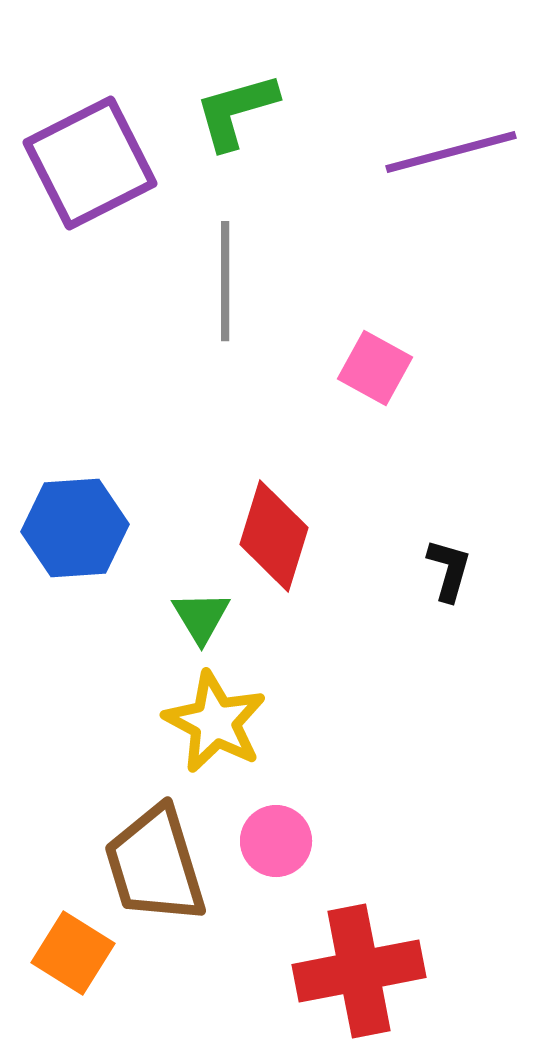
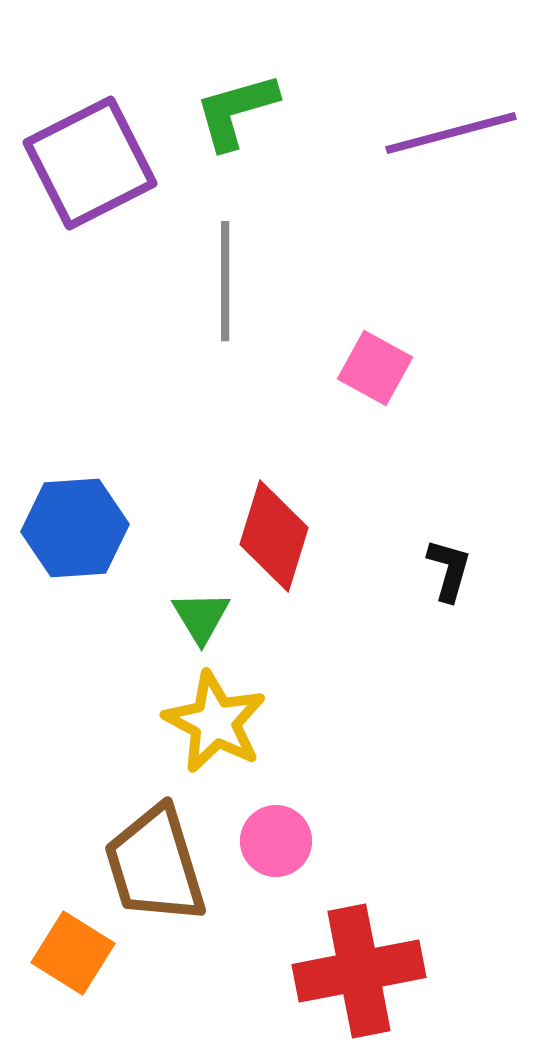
purple line: moved 19 px up
